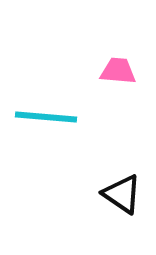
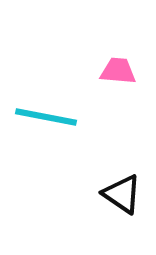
cyan line: rotated 6 degrees clockwise
